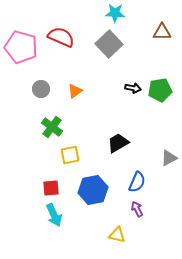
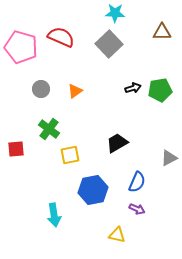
black arrow: rotated 28 degrees counterclockwise
green cross: moved 3 px left, 2 px down
black trapezoid: moved 1 px left
red square: moved 35 px left, 39 px up
purple arrow: rotated 140 degrees clockwise
cyan arrow: rotated 15 degrees clockwise
